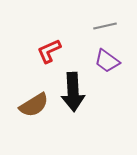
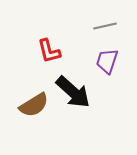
red L-shape: rotated 80 degrees counterclockwise
purple trapezoid: rotated 72 degrees clockwise
black arrow: rotated 45 degrees counterclockwise
